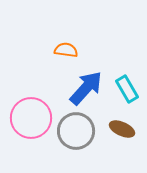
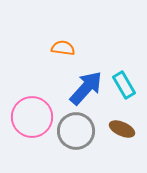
orange semicircle: moved 3 px left, 2 px up
cyan rectangle: moved 3 px left, 4 px up
pink circle: moved 1 px right, 1 px up
